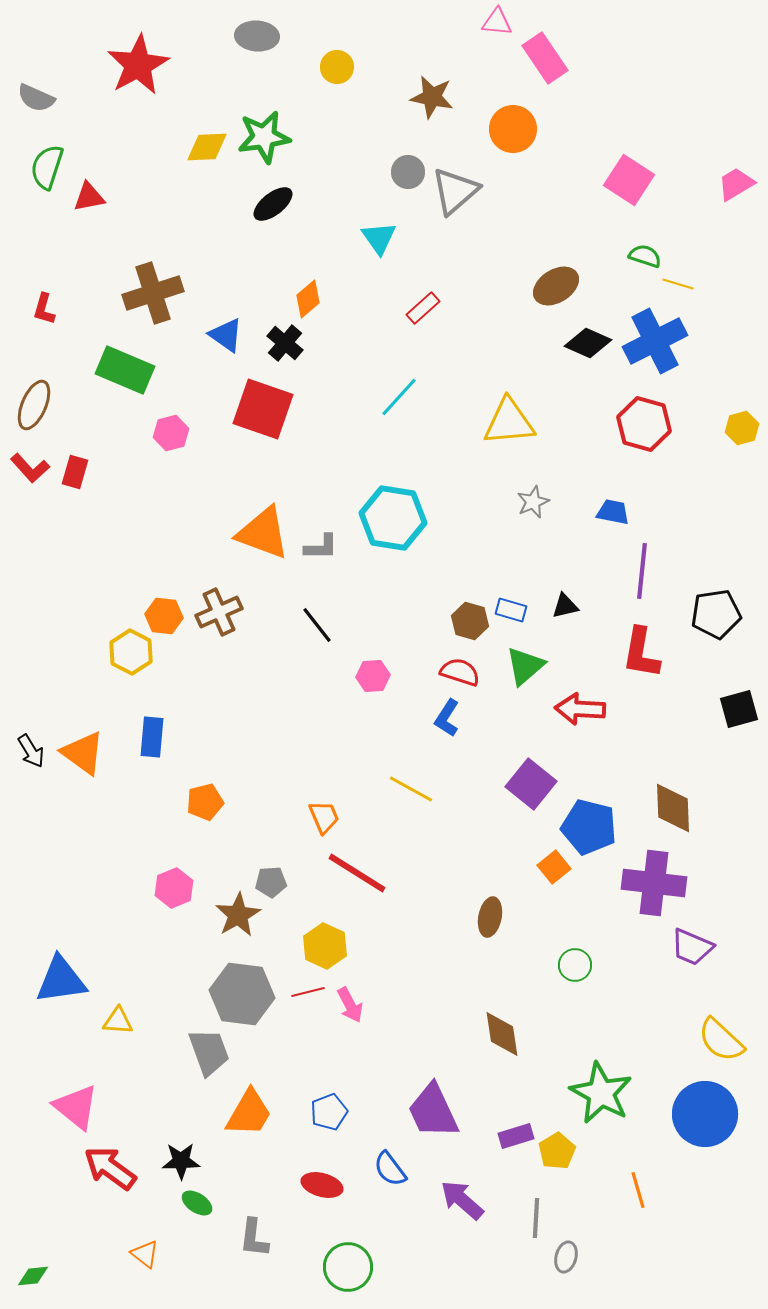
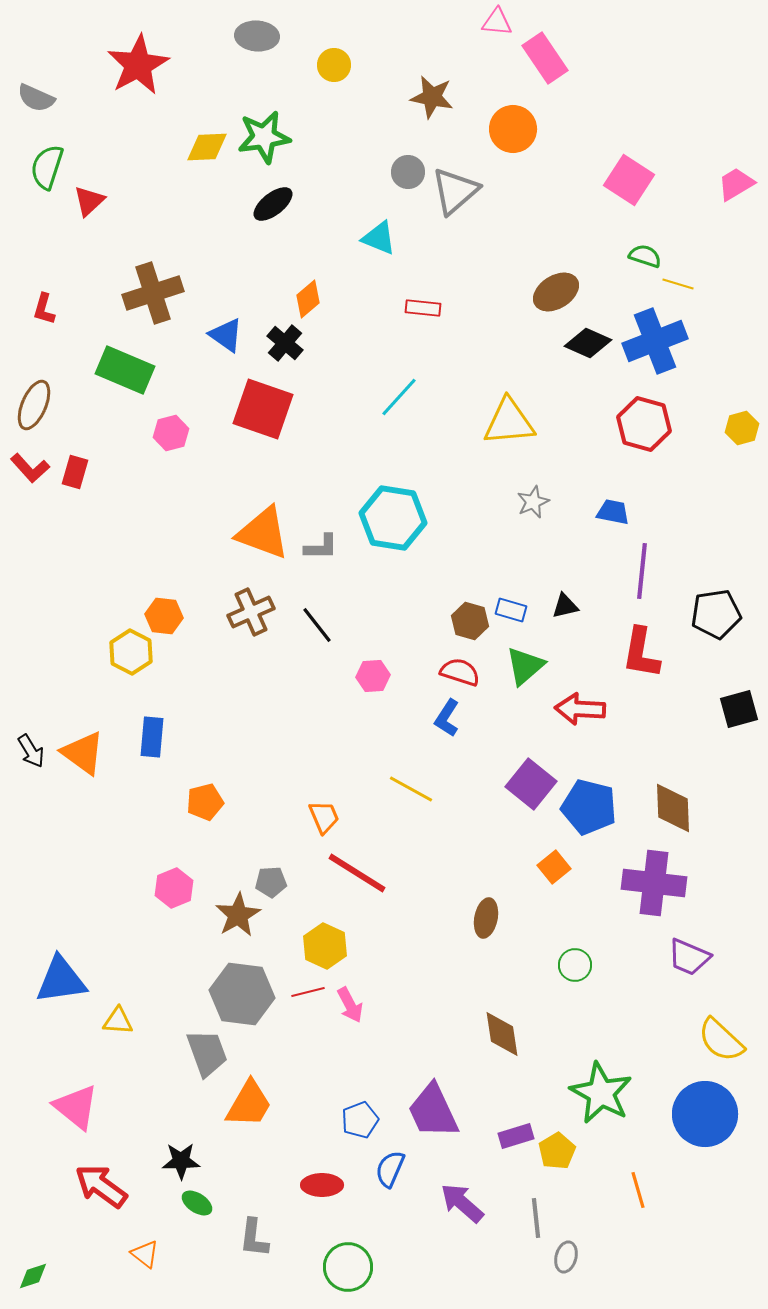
yellow circle at (337, 67): moved 3 px left, 2 px up
red triangle at (89, 197): moved 4 px down; rotated 32 degrees counterclockwise
cyan triangle at (379, 238): rotated 33 degrees counterclockwise
brown ellipse at (556, 286): moved 6 px down
red rectangle at (423, 308): rotated 48 degrees clockwise
blue cross at (655, 341): rotated 6 degrees clockwise
brown cross at (219, 612): moved 32 px right
blue pentagon at (589, 827): moved 20 px up
brown ellipse at (490, 917): moved 4 px left, 1 px down
purple trapezoid at (692, 947): moved 3 px left, 10 px down
gray trapezoid at (209, 1052): moved 2 px left, 1 px down
blue pentagon at (329, 1112): moved 31 px right, 8 px down
orange trapezoid at (249, 1113): moved 9 px up
red arrow at (110, 1168): moved 9 px left, 18 px down
blue semicircle at (390, 1169): rotated 60 degrees clockwise
red ellipse at (322, 1185): rotated 15 degrees counterclockwise
purple arrow at (462, 1200): moved 3 px down
gray line at (536, 1218): rotated 9 degrees counterclockwise
green diamond at (33, 1276): rotated 12 degrees counterclockwise
